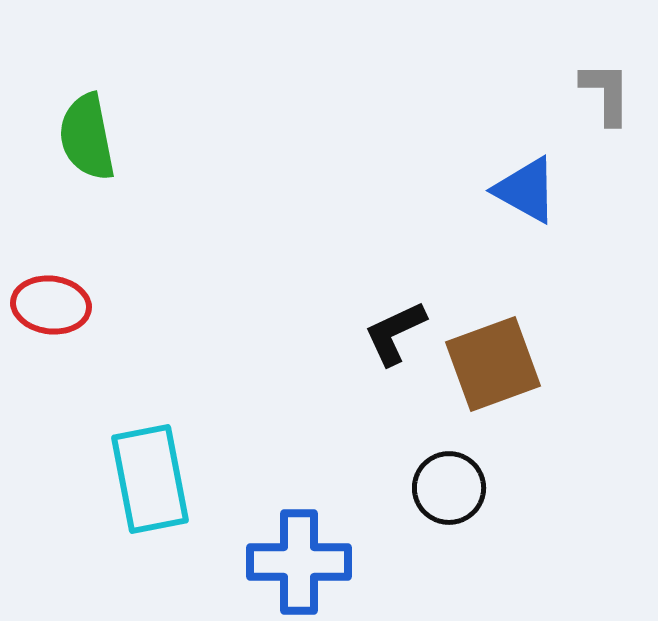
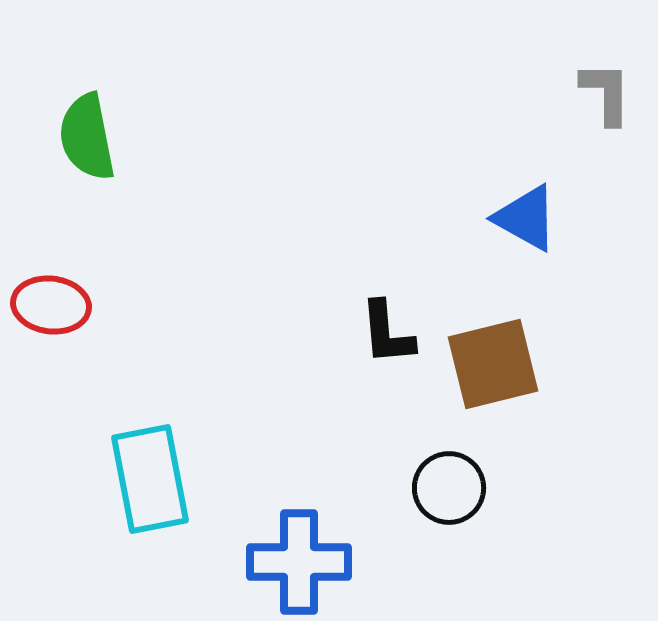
blue triangle: moved 28 px down
black L-shape: moved 8 px left; rotated 70 degrees counterclockwise
brown square: rotated 6 degrees clockwise
